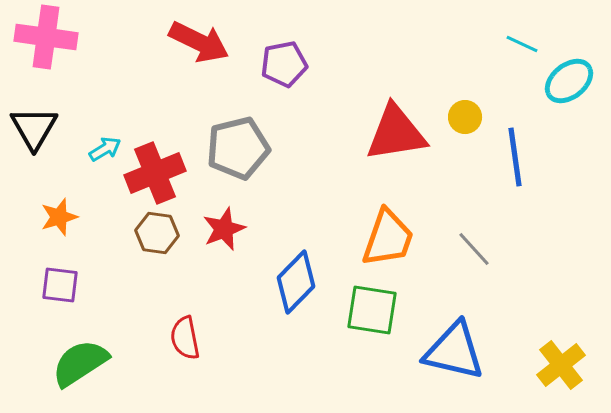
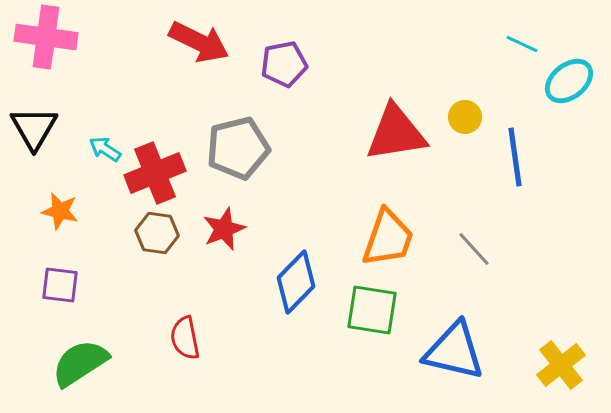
cyan arrow: rotated 116 degrees counterclockwise
orange star: moved 1 px right, 6 px up; rotated 30 degrees clockwise
